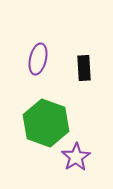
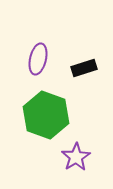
black rectangle: rotated 75 degrees clockwise
green hexagon: moved 8 px up
